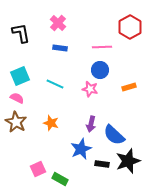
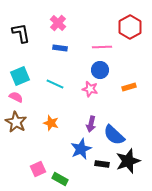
pink semicircle: moved 1 px left, 1 px up
